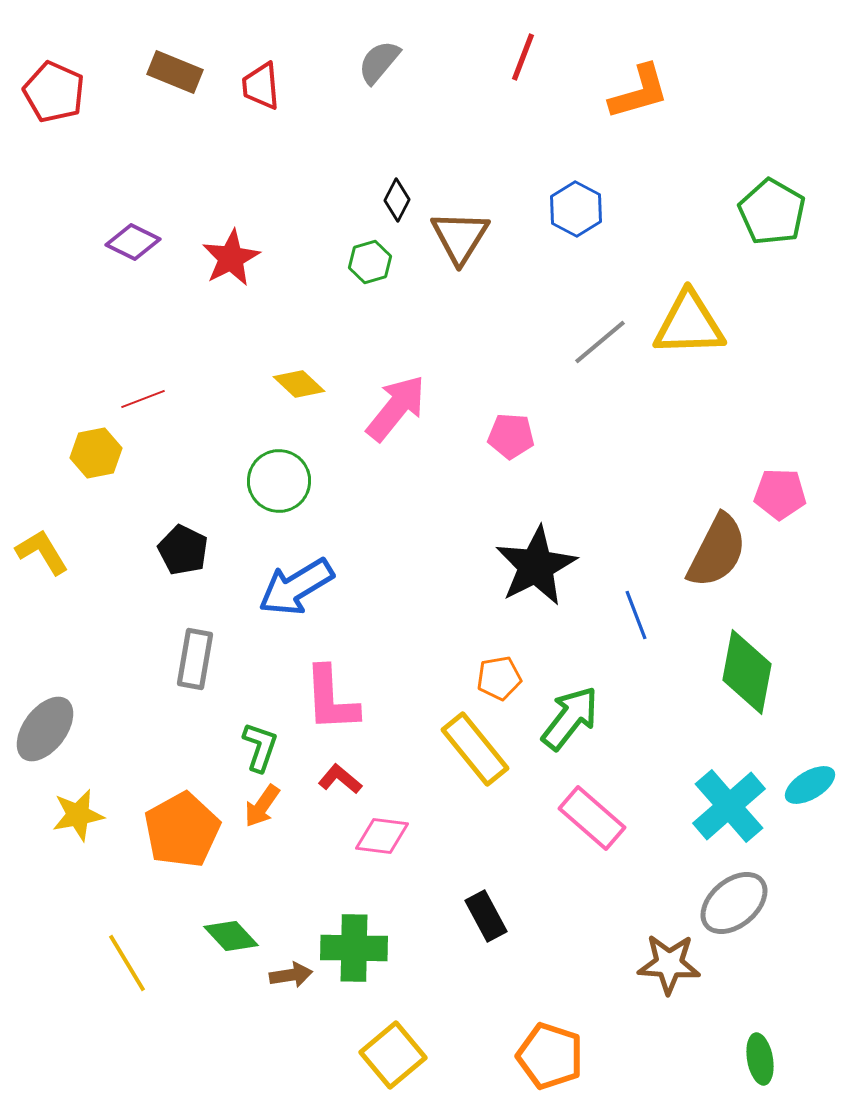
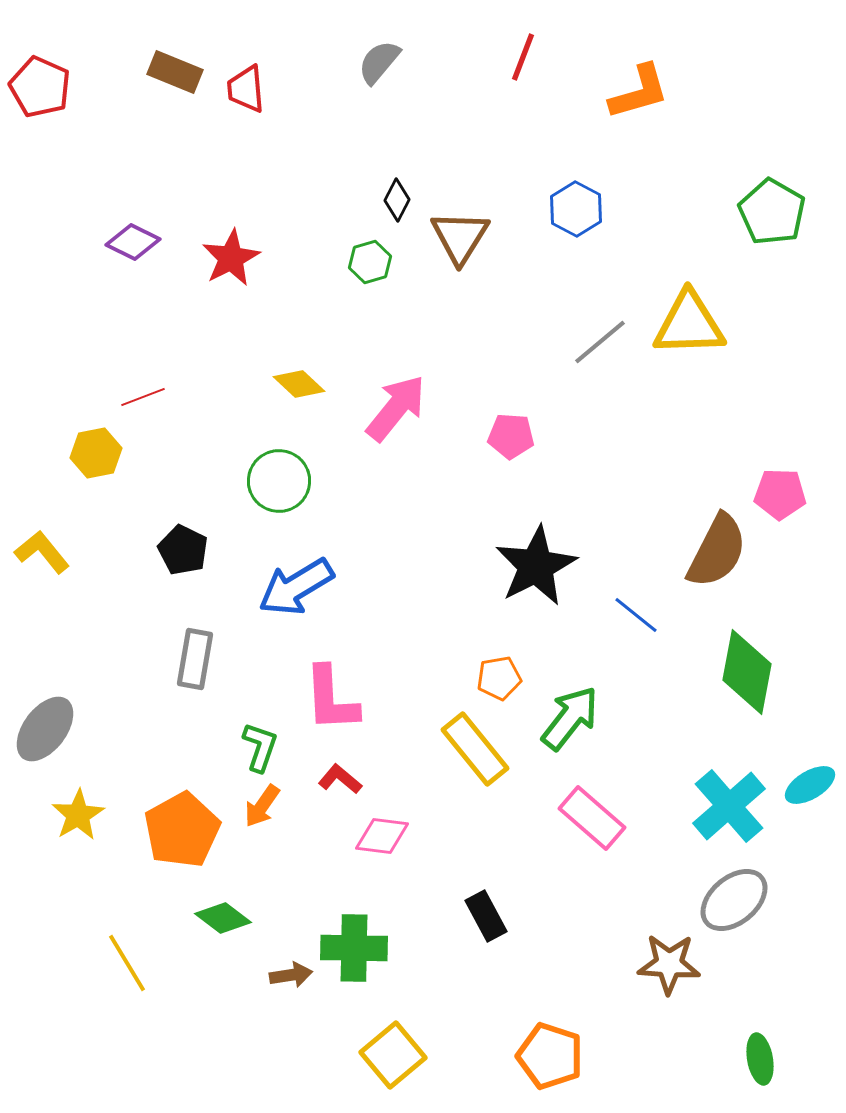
red trapezoid at (261, 86): moved 15 px left, 3 px down
red pentagon at (54, 92): moved 14 px left, 5 px up
red line at (143, 399): moved 2 px up
yellow L-shape at (42, 552): rotated 8 degrees counterclockwise
blue line at (636, 615): rotated 30 degrees counterclockwise
yellow star at (78, 815): rotated 20 degrees counterclockwise
gray ellipse at (734, 903): moved 3 px up
green diamond at (231, 936): moved 8 px left, 18 px up; rotated 10 degrees counterclockwise
